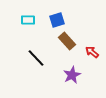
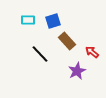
blue square: moved 4 px left, 1 px down
black line: moved 4 px right, 4 px up
purple star: moved 5 px right, 4 px up
